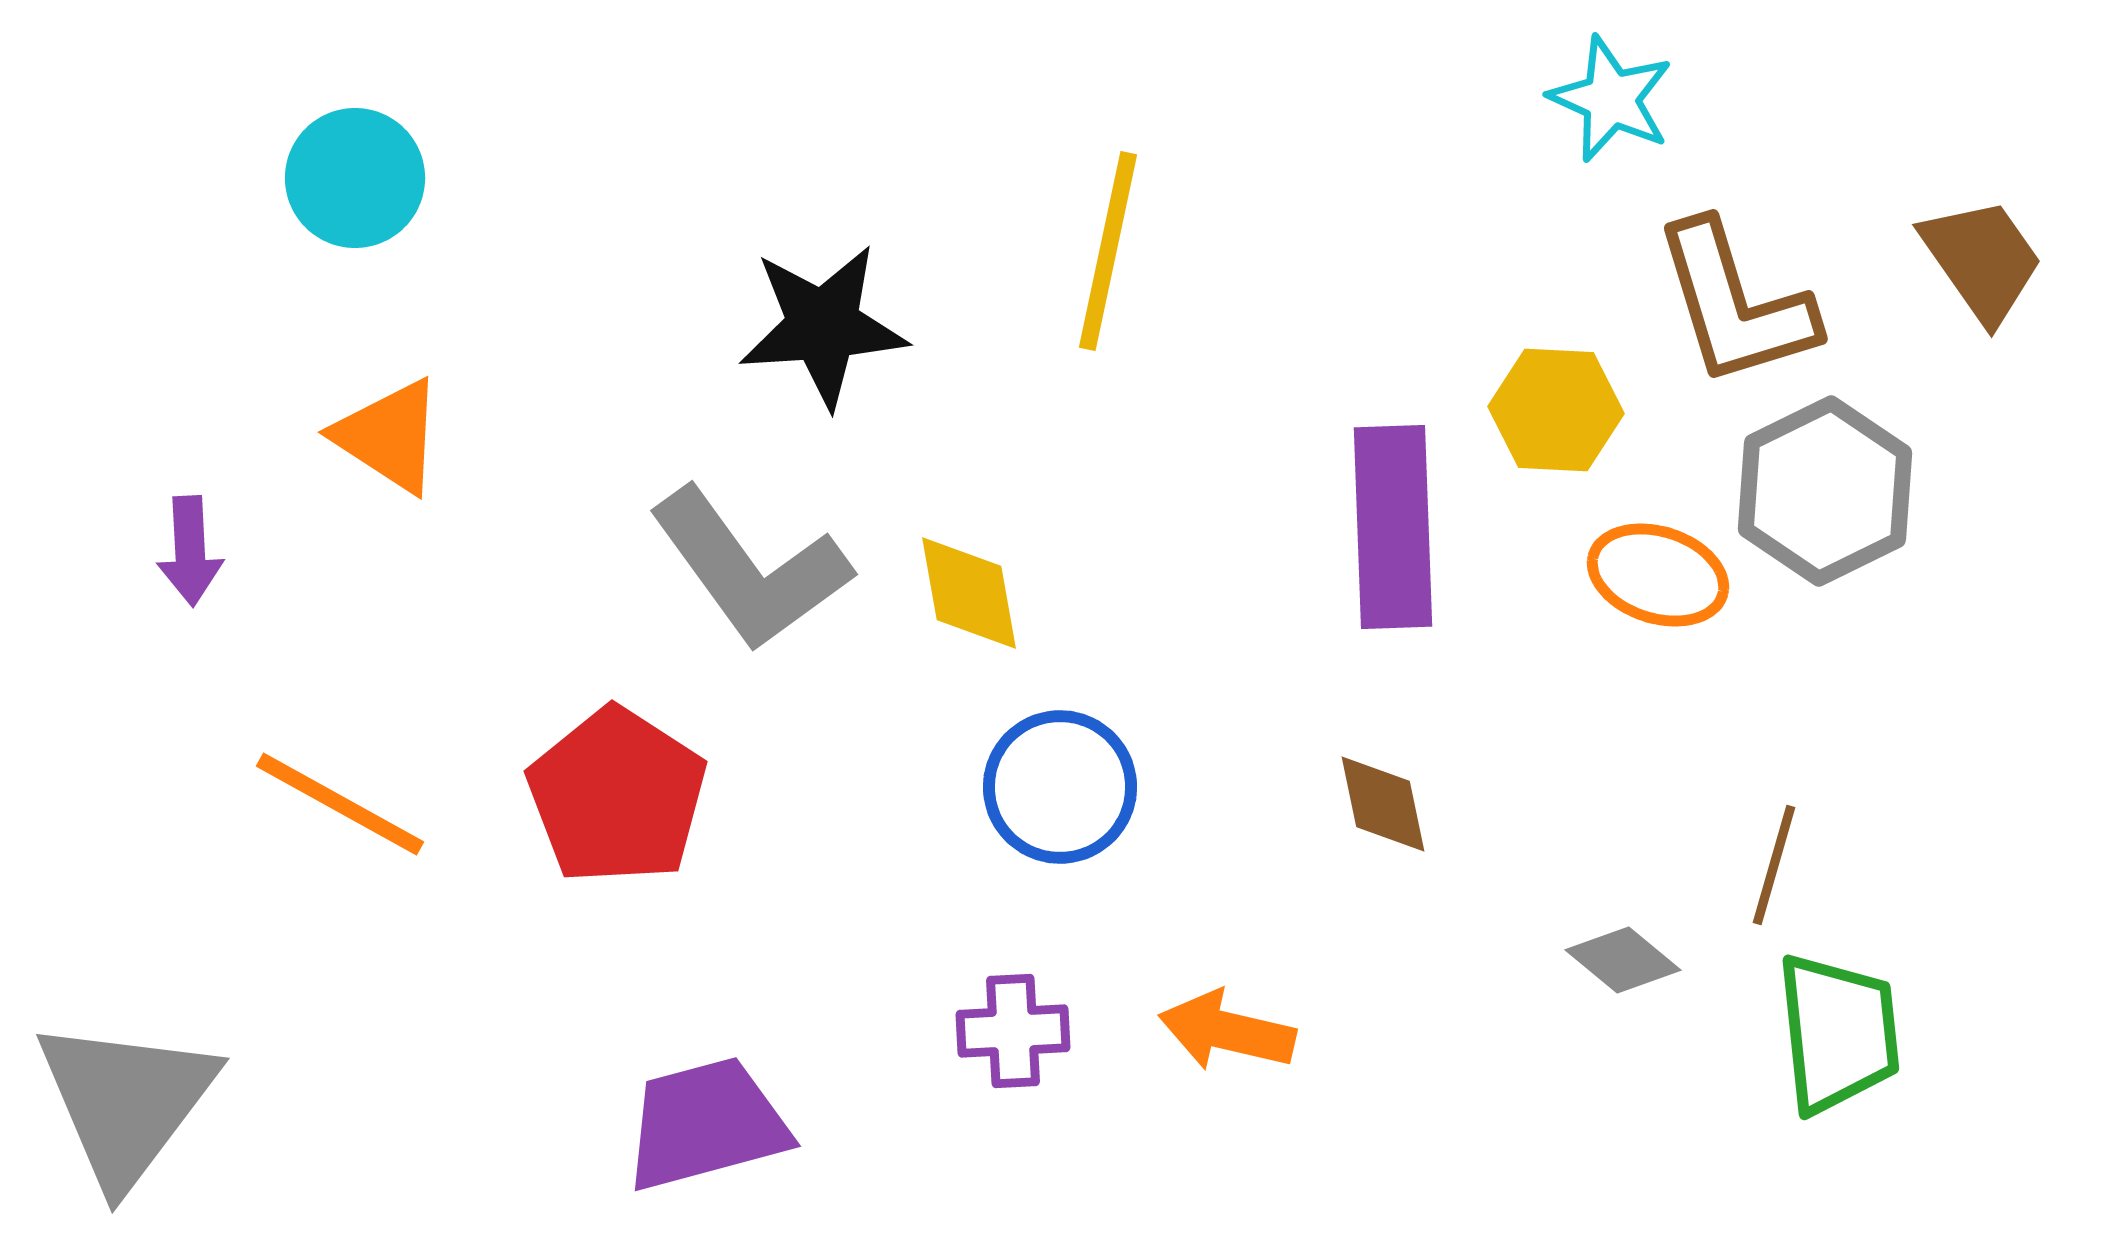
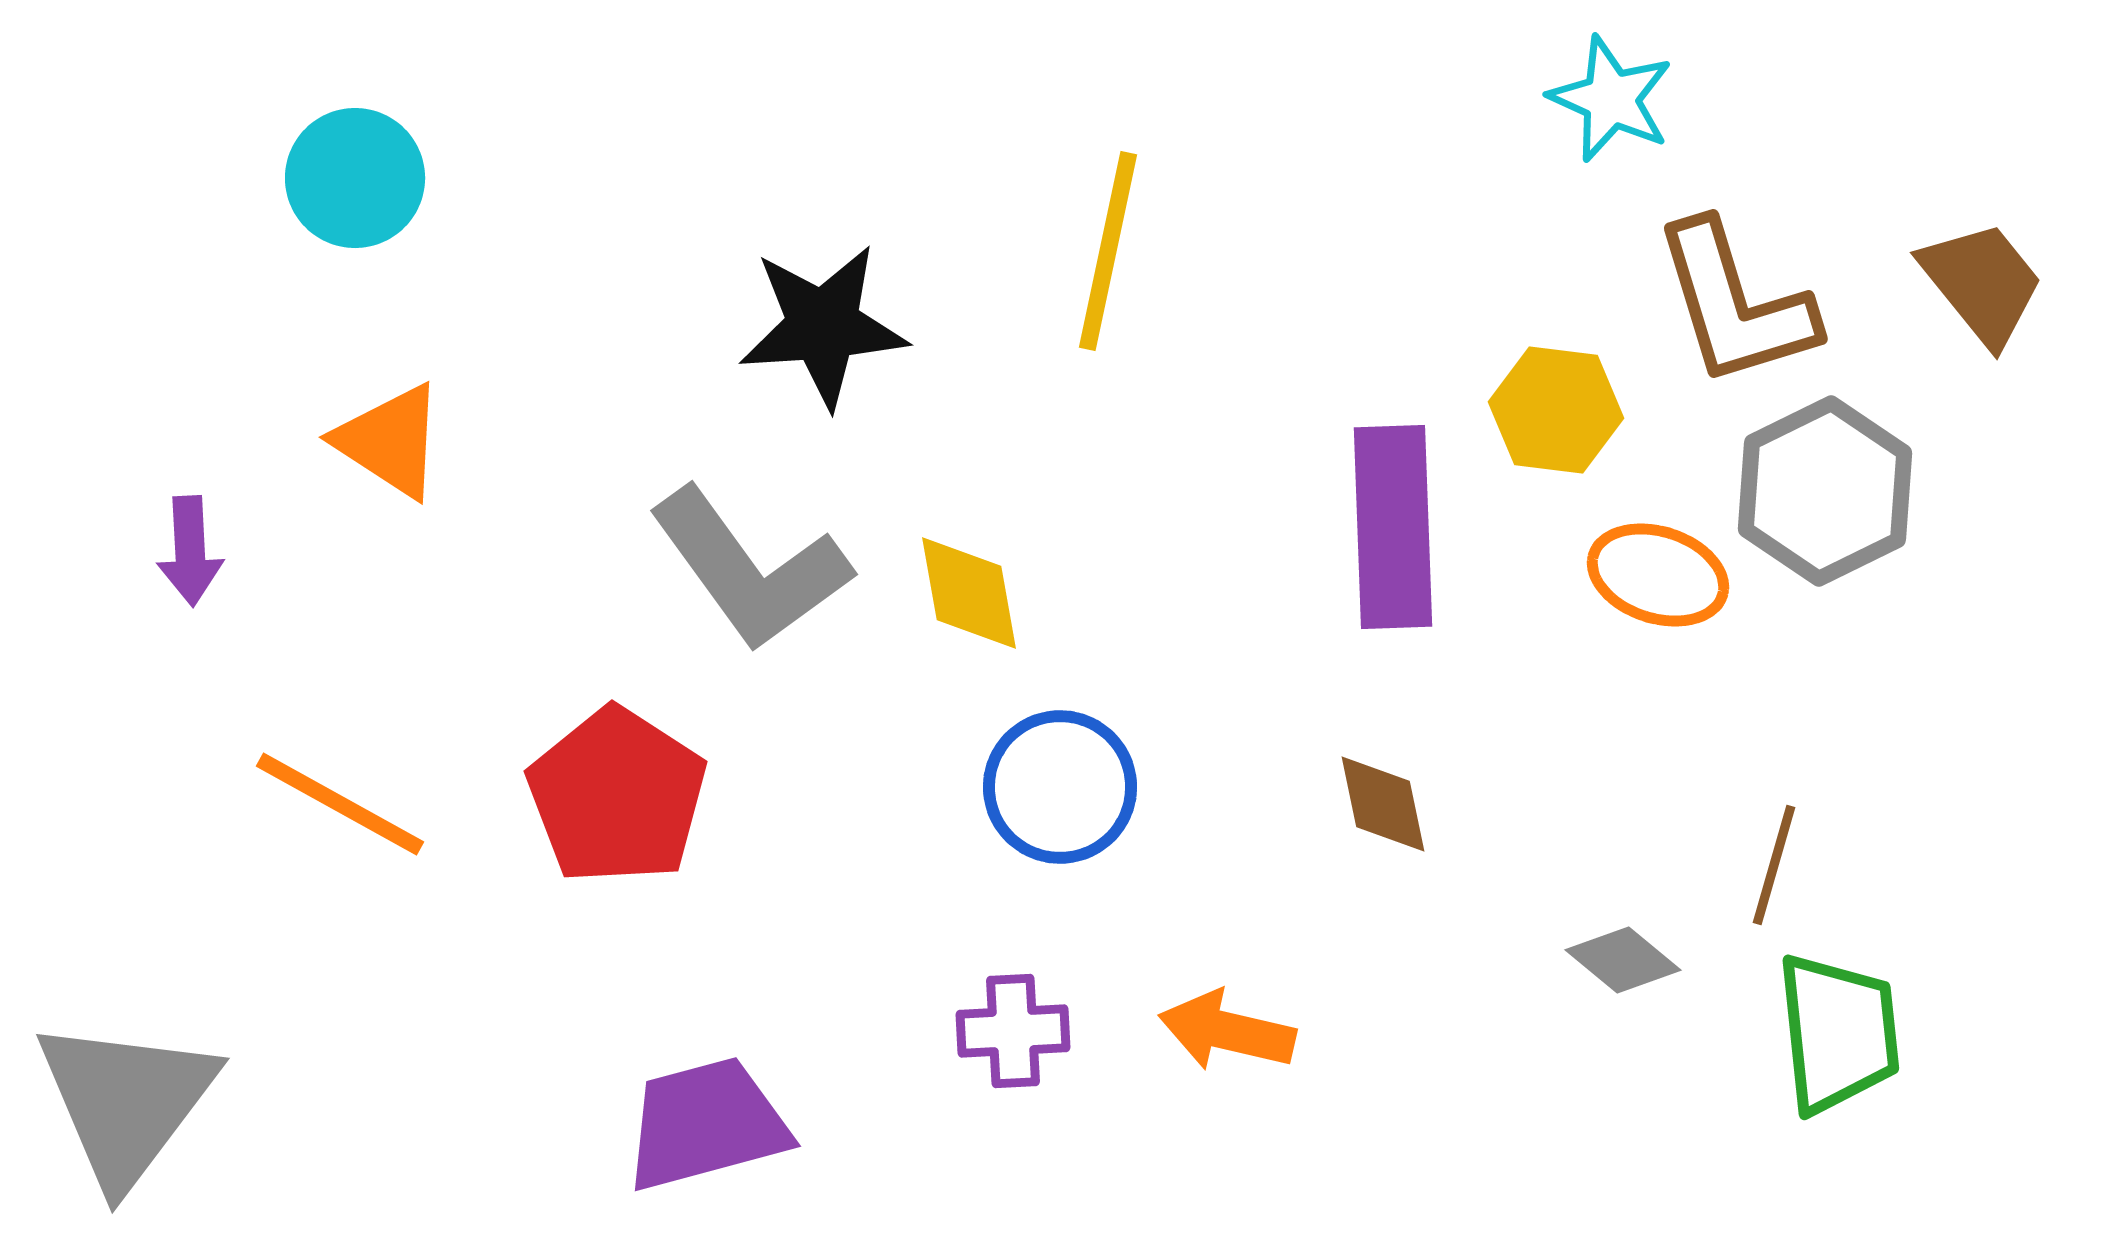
brown trapezoid: moved 23 px down; rotated 4 degrees counterclockwise
yellow hexagon: rotated 4 degrees clockwise
orange triangle: moved 1 px right, 5 px down
